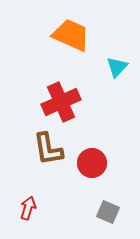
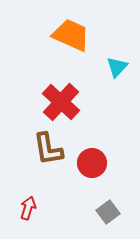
red cross: rotated 24 degrees counterclockwise
gray square: rotated 30 degrees clockwise
